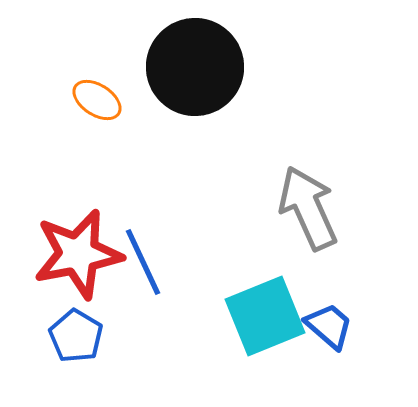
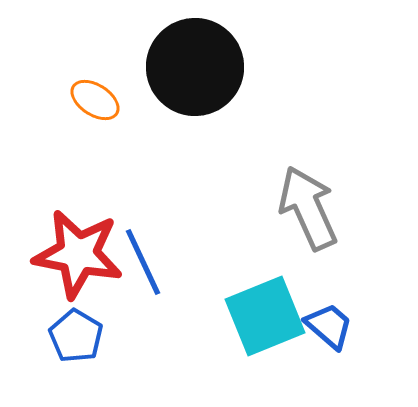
orange ellipse: moved 2 px left
red star: rotated 22 degrees clockwise
